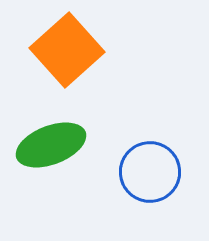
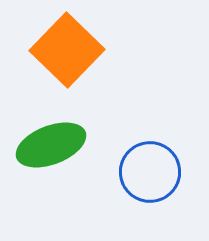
orange square: rotated 4 degrees counterclockwise
